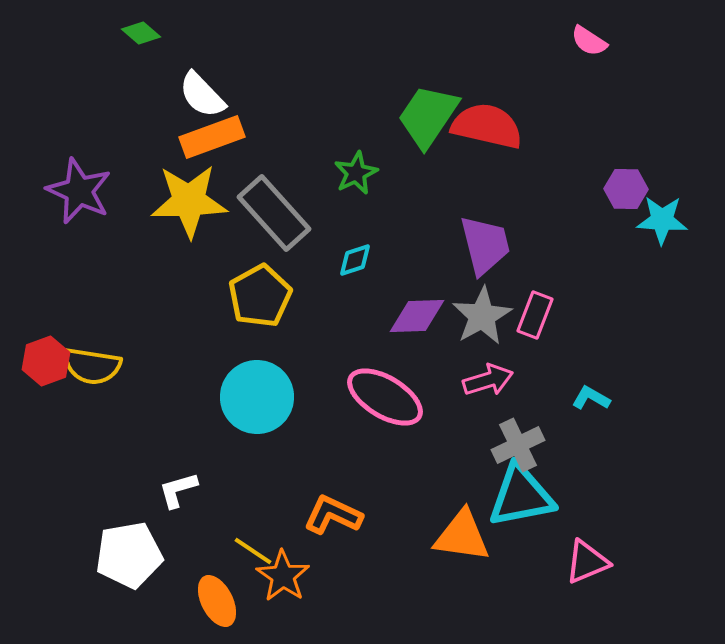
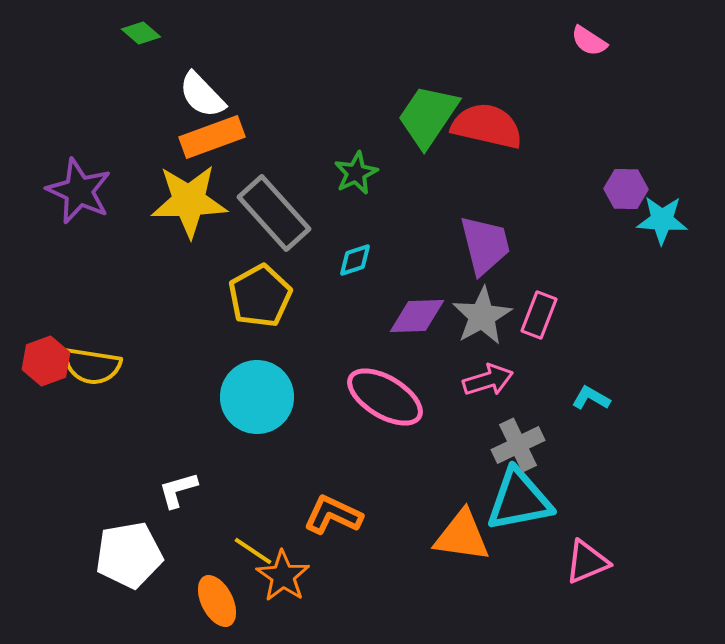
pink rectangle: moved 4 px right
cyan triangle: moved 2 px left, 4 px down
